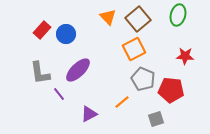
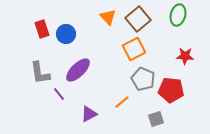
red rectangle: moved 1 px up; rotated 60 degrees counterclockwise
